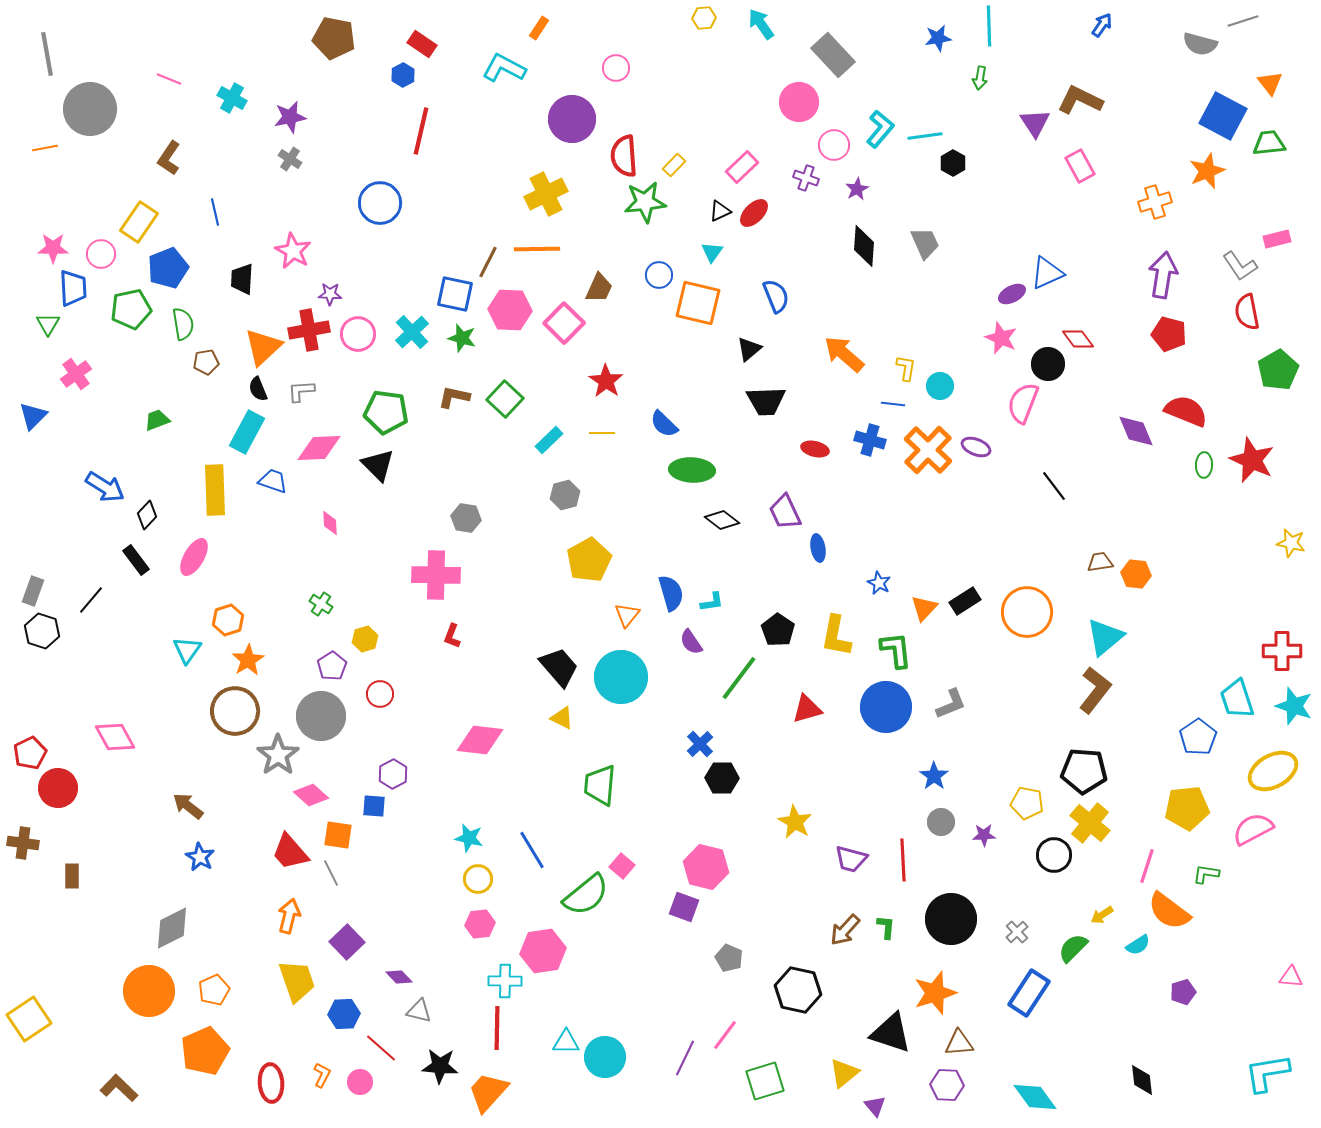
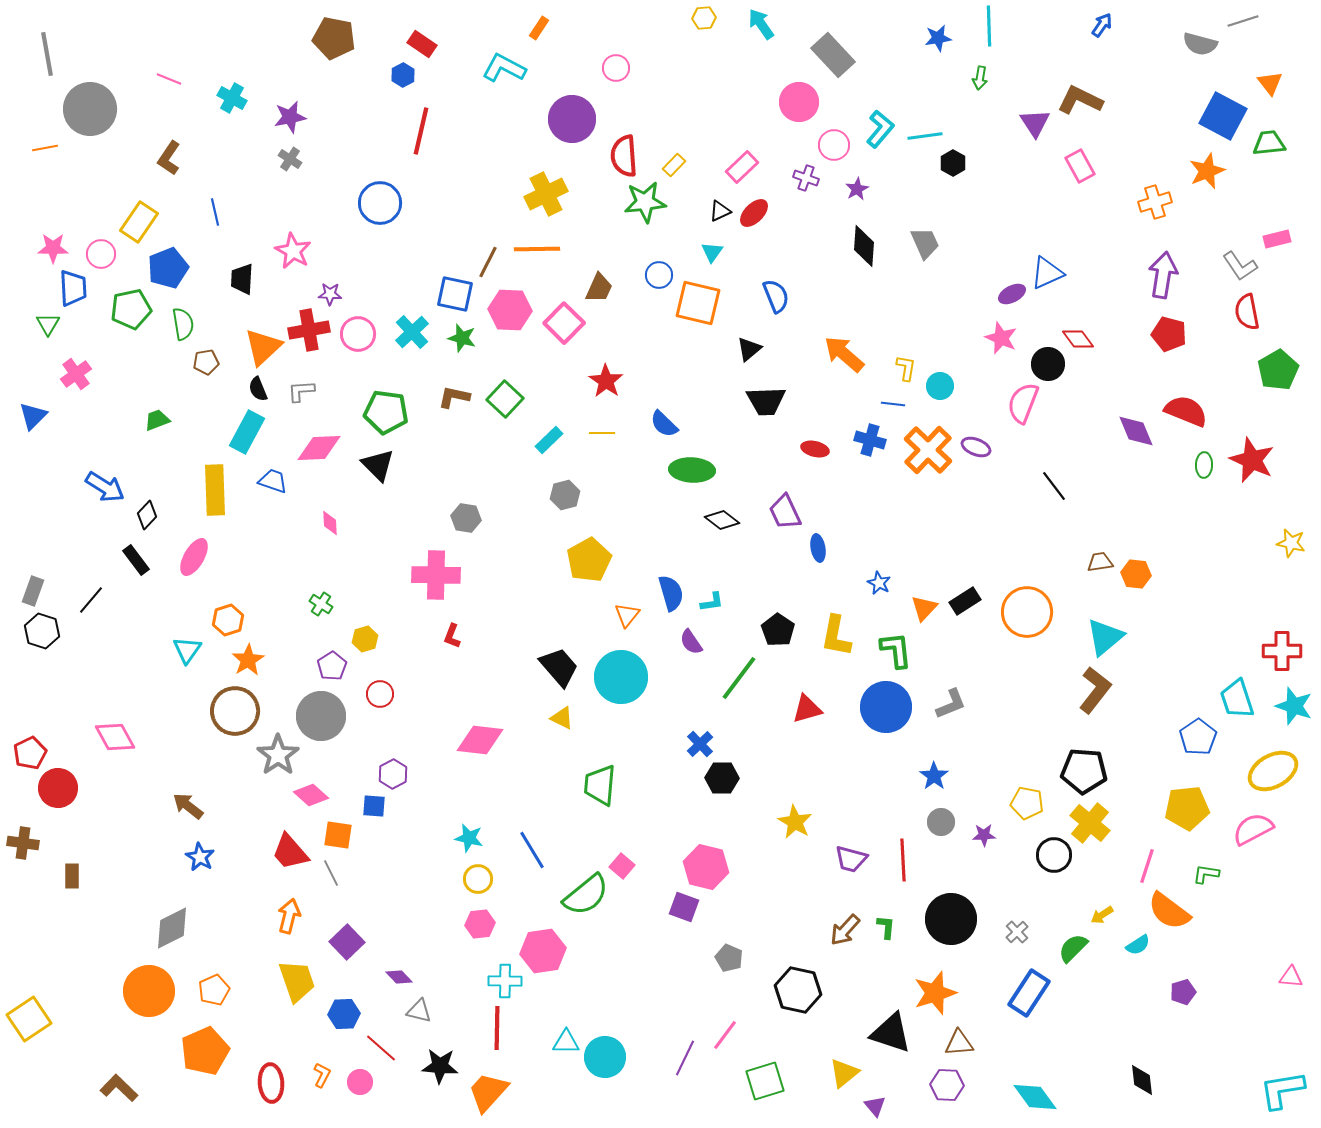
cyan L-shape at (1267, 1073): moved 15 px right, 17 px down
